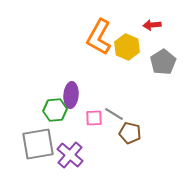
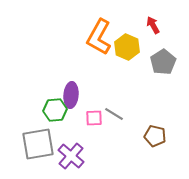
red arrow: moved 1 px right; rotated 66 degrees clockwise
brown pentagon: moved 25 px right, 3 px down
purple cross: moved 1 px right, 1 px down
